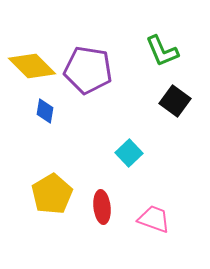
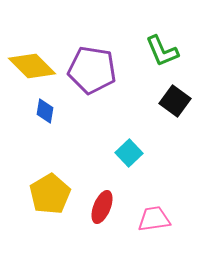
purple pentagon: moved 4 px right
yellow pentagon: moved 2 px left
red ellipse: rotated 28 degrees clockwise
pink trapezoid: rotated 28 degrees counterclockwise
